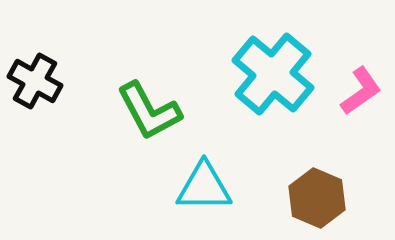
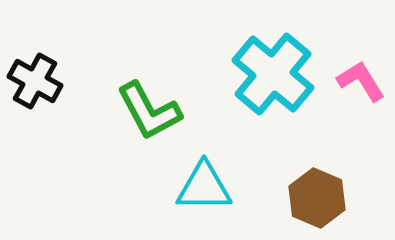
pink L-shape: moved 10 px up; rotated 87 degrees counterclockwise
